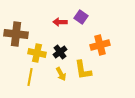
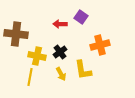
red arrow: moved 2 px down
yellow cross: moved 3 px down
